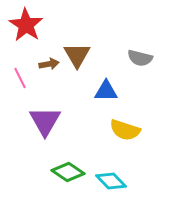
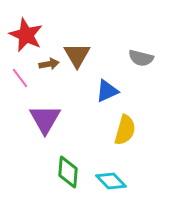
red star: moved 10 px down; rotated 8 degrees counterclockwise
gray semicircle: moved 1 px right
pink line: rotated 10 degrees counterclockwise
blue triangle: moved 1 px right; rotated 25 degrees counterclockwise
purple triangle: moved 2 px up
yellow semicircle: rotated 92 degrees counterclockwise
green diamond: rotated 60 degrees clockwise
